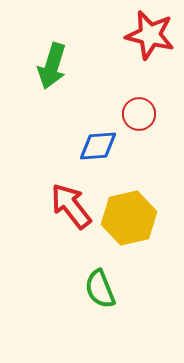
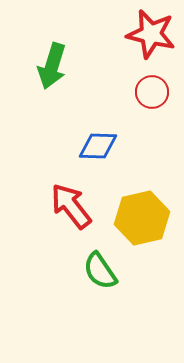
red star: moved 1 px right, 1 px up
red circle: moved 13 px right, 22 px up
blue diamond: rotated 6 degrees clockwise
yellow hexagon: moved 13 px right
green semicircle: moved 18 px up; rotated 12 degrees counterclockwise
